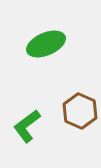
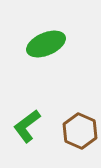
brown hexagon: moved 20 px down
